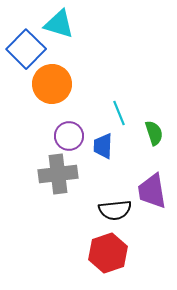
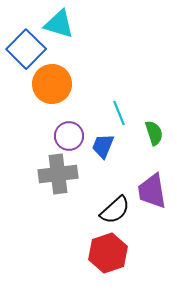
blue trapezoid: rotated 20 degrees clockwise
black semicircle: rotated 36 degrees counterclockwise
